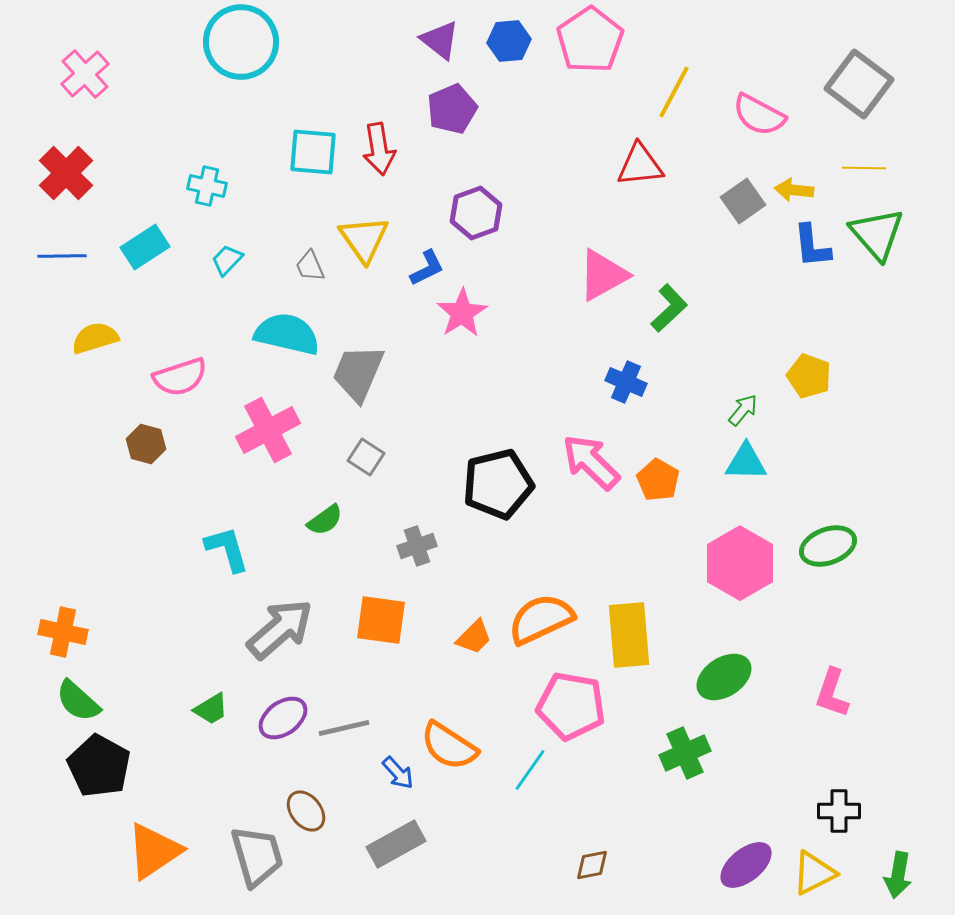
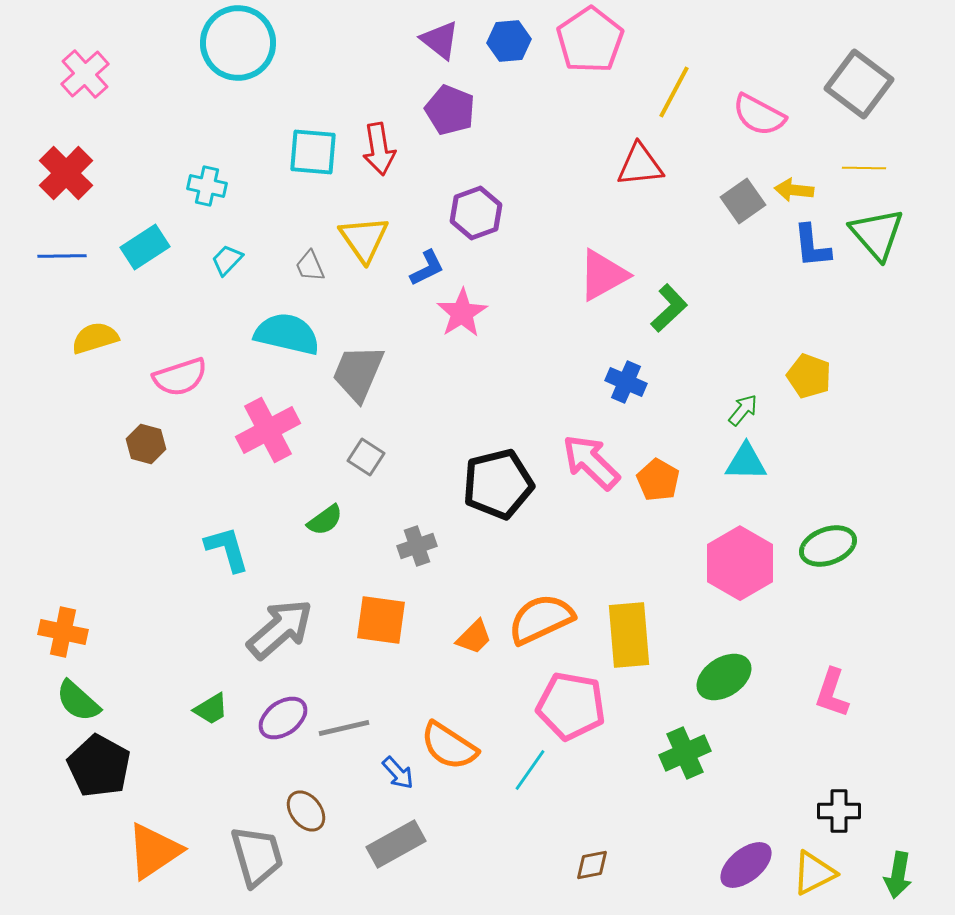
cyan circle at (241, 42): moved 3 px left, 1 px down
purple pentagon at (452, 109): moved 2 px left, 1 px down; rotated 27 degrees counterclockwise
